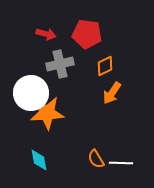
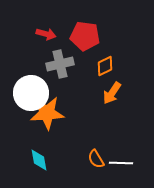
red pentagon: moved 2 px left, 2 px down
